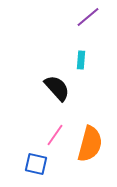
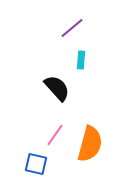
purple line: moved 16 px left, 11 px down
